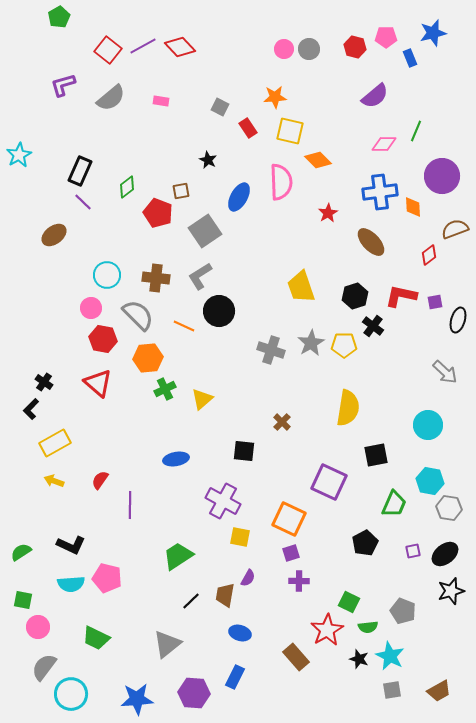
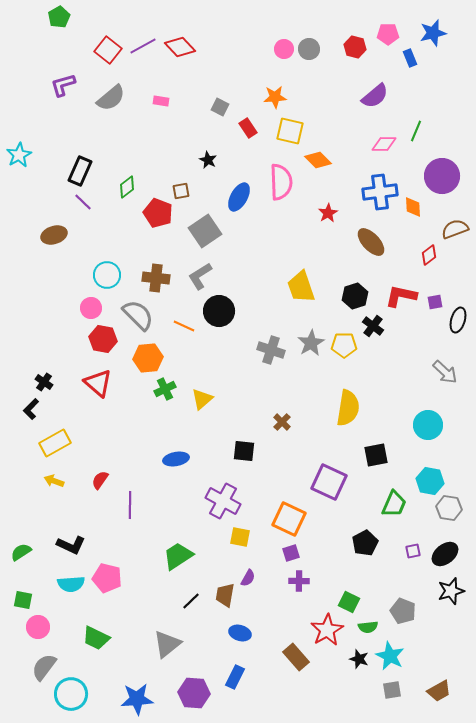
pink pentagon at (386, 37): moved 2 px right, 3 px up
brown ellipse at (54, 235): rotated 20 degrees clockwise
